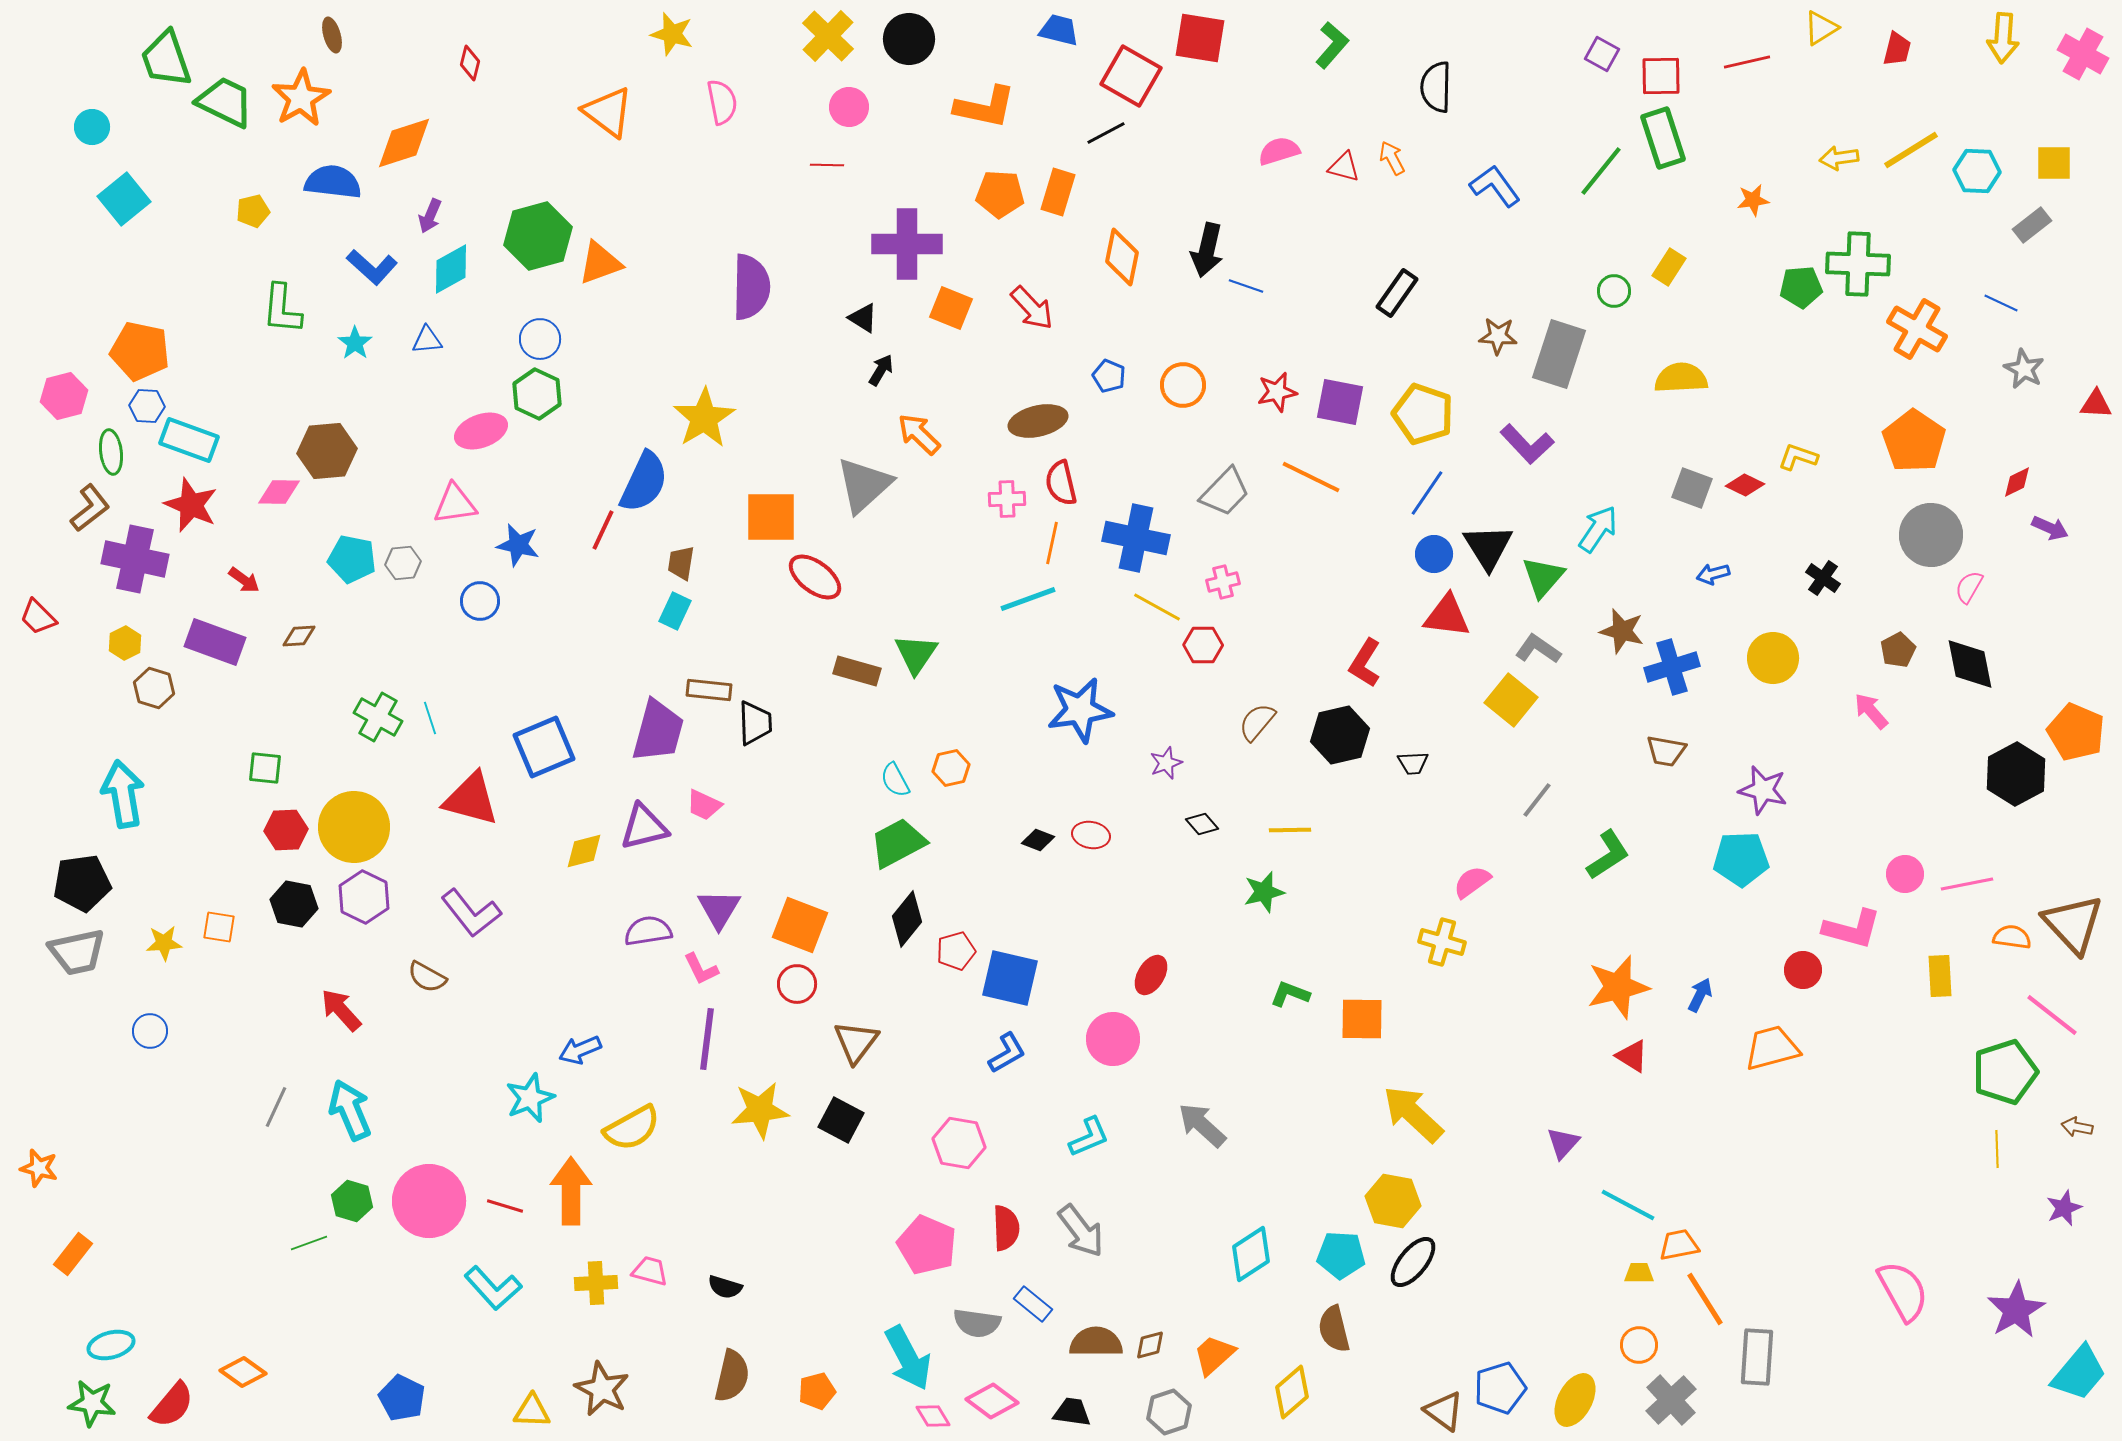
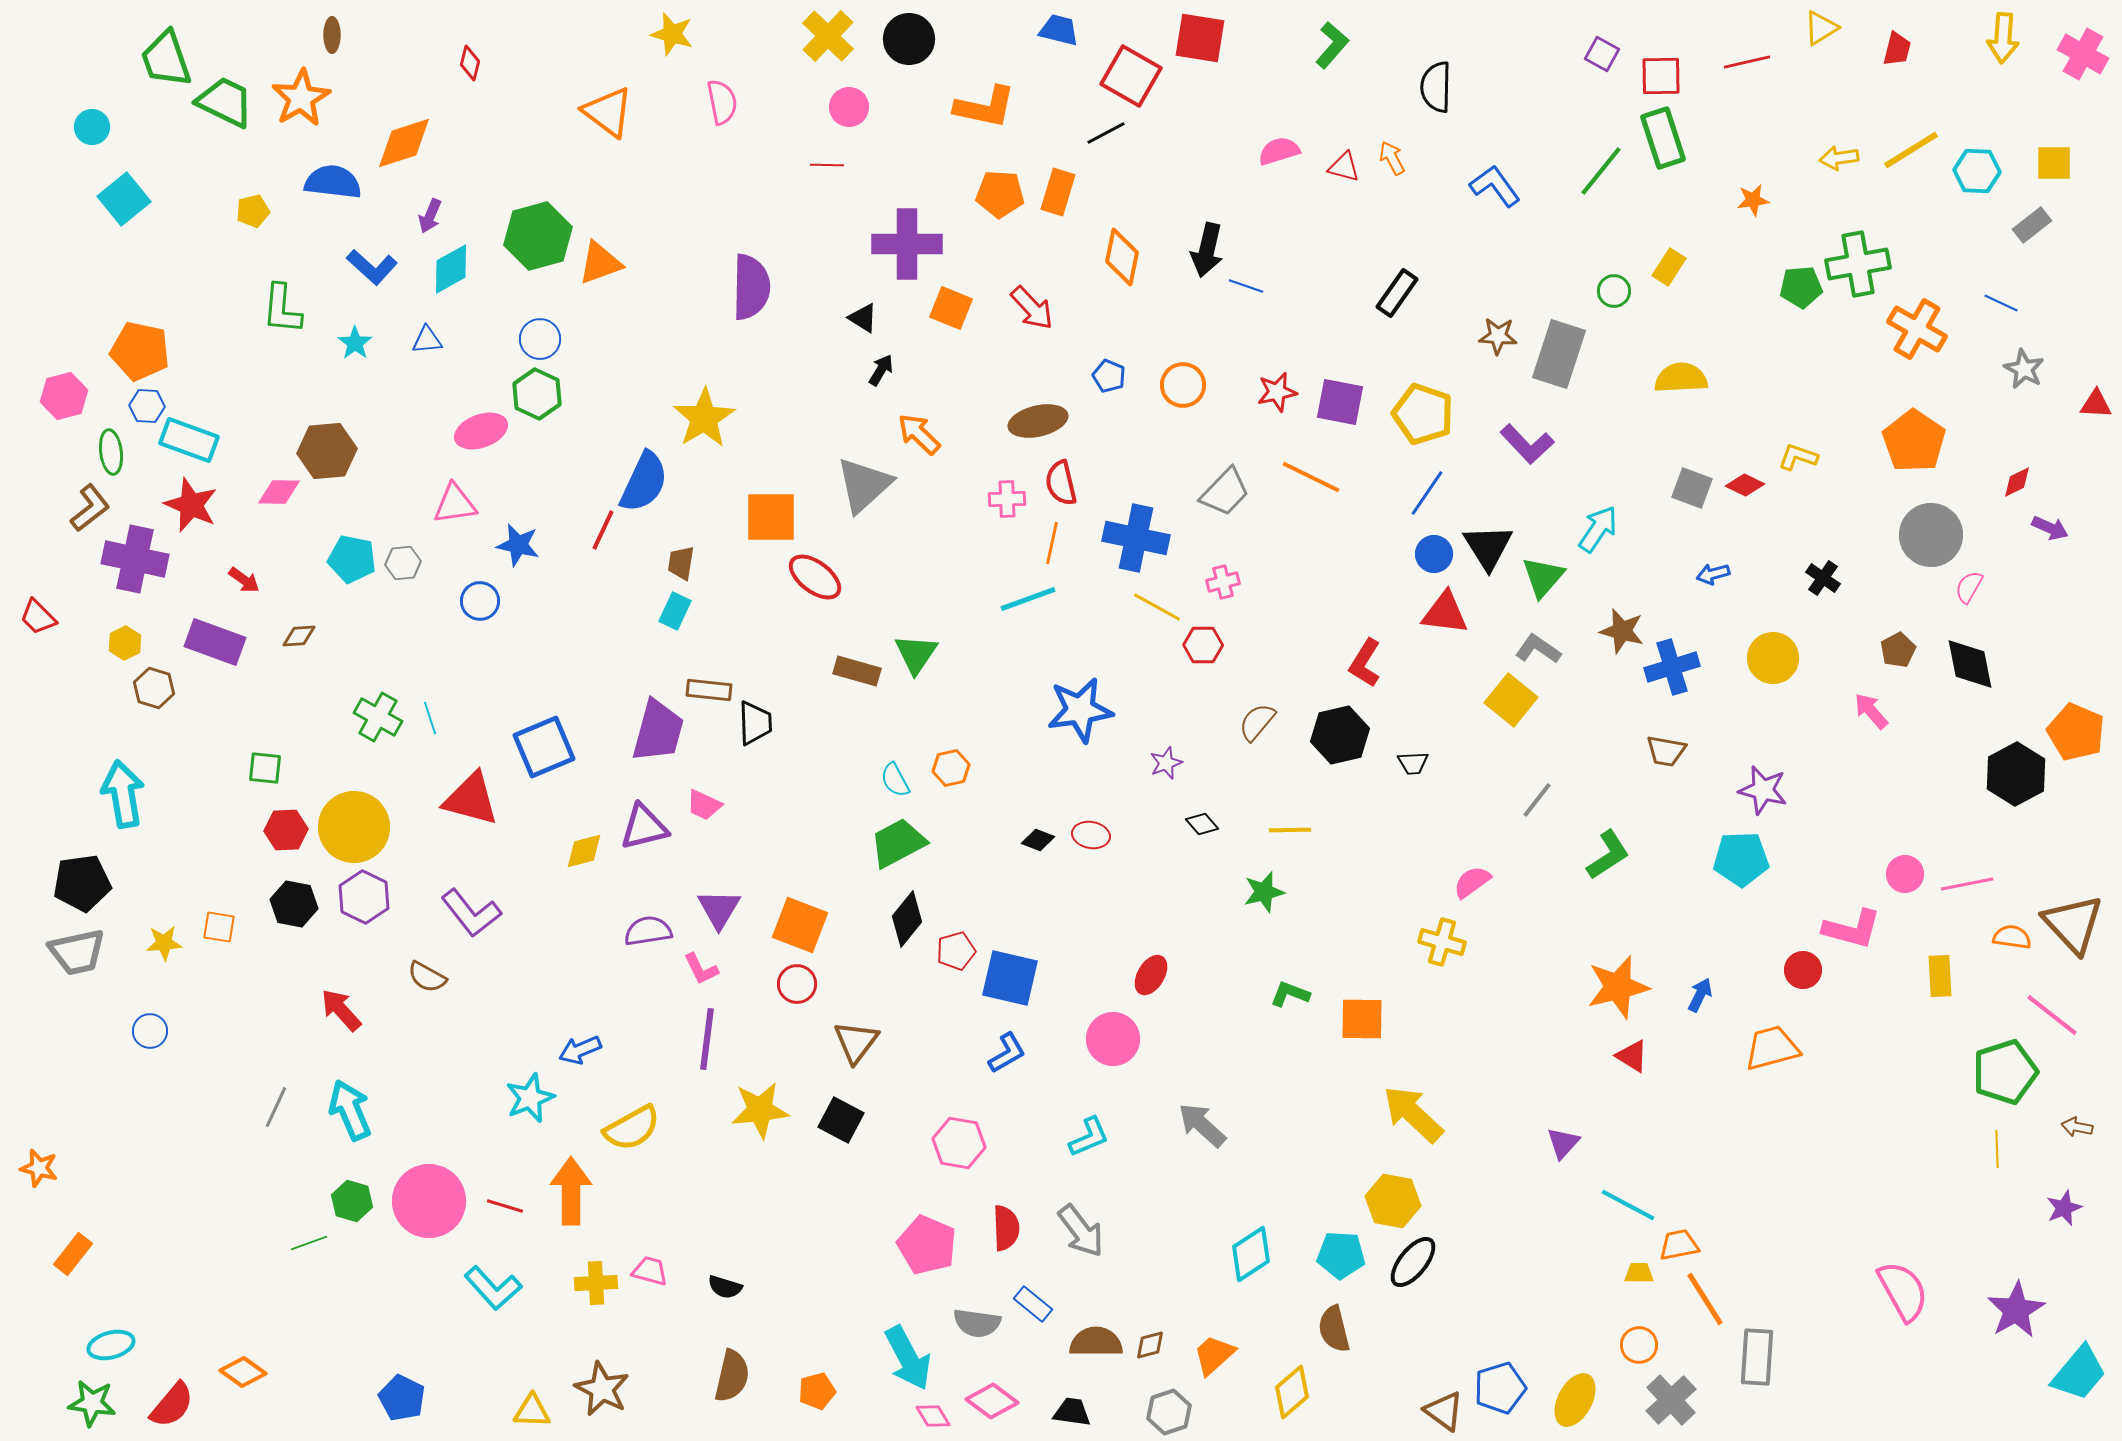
brown ellipse at (332, 35): rotated 16 degrees clockwise
green cross at (1858, 264): rotated 12 degrees counterclockwise
red triangle at (1447, 616): moved 2 px left, 3 px up
